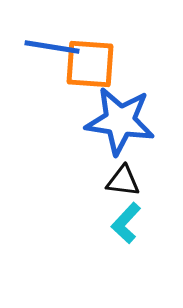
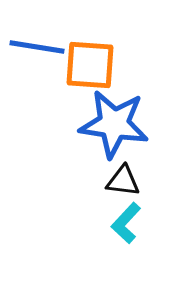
blue line: moved 15 px left
orange square: moved 1 px down
blue star: moved 6 px left, 3 px down
